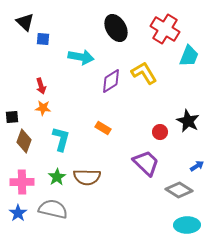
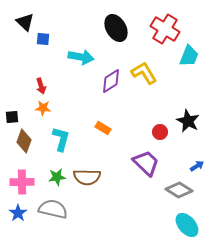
green star: rotated 24 degrees clockwise
cyan ellipse: rotated 50 degrees clockwise
